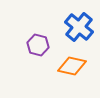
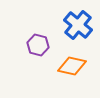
blue cross: moved 1 px left, 2 px up
